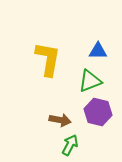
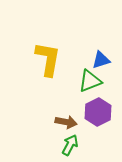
blue triangle: moved 3 px right, 9 px down; rotated 18 degrees counterclockwise
purple hexagon: rotated 20 degrees clockwise
brown arrow: moved 6 px right, 2 px down
